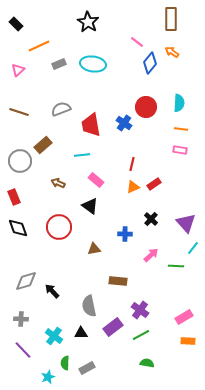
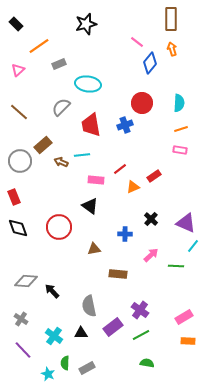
black star at (88, 22): moved 2 px left, 2 px down; rotated 25 degrees clockwise
orange line at (39, 46): rotated 10 degrees counterclockwise
orange arrow at (172, 52): moved 3 px up; rotated 40 degrees clockwise
cyan ellipse at (93, 64): moved 5 px left, 20 px down
red circle at (146, 107): moved 4 px left, 4 px up
gray semicircle at (61, 109): moved 2 px up; rotated 24 degrees counterclockwise
brown line at (19, 112): rotated 24 degrees clockwise
blue cross at (124, 123): moved 1 px right, 2 px down; rotated 35 degrees clockwise
orange line at (181, 129): rotated 24 degrees counterclockwise
red line at (132, 164): moved 12 px left, 5 px down; rotated 40 degrees clockwise
pink rectangle at (96, 180): rotated 35 degrees counterclockwise
brown arrow at (58, 183): moved 3 px right, 21 px up
red rectangle at (154, 184): moved 8 px up
purple triangle at (186, 223): rotated 25 degrees counterclockwise
cyan line at (193, 248): moved 2 px up
gray diamond at (26, 281): rotated 20 degrees clockwise
brown rectangle at (118, 281): moved 7 px up
gray cross at (21, 319): rotated 32 degrees clockwise
cyan star at (48, 377): moved 3 px up; rotated 24 degrees counterclockwise
